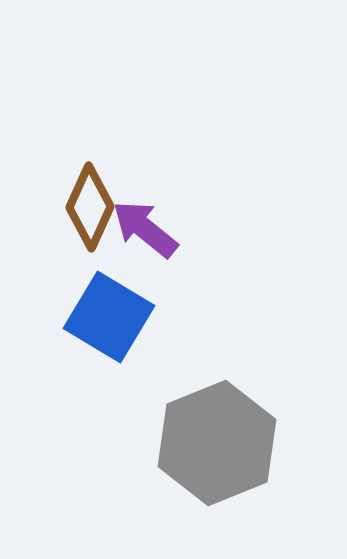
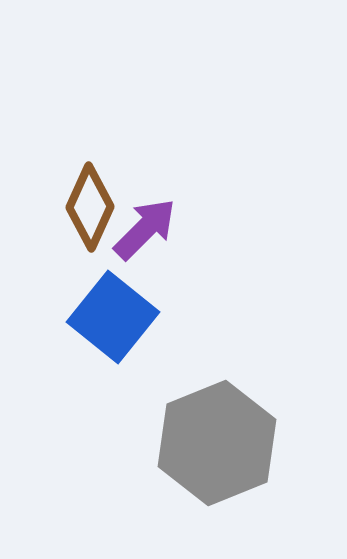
purple arrow: rotated 96 degrees clockwise
blue square: moved 4 px right; rotated 8 degrees clockwise
